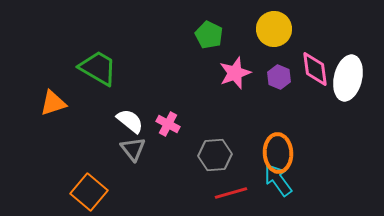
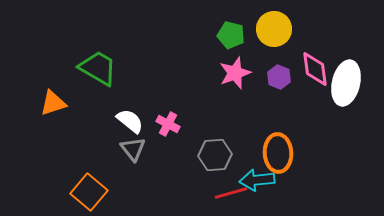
green pentagon: moved 22 px right; rotated 12 degrees counterclockwise
white ellipse: moved 2 px left, 5 px down
cyan arrow: moved 21 px left; rotated 60 degrees counterclockwise
